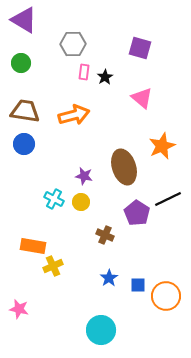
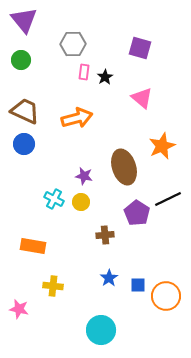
purple triangle: rotated 20 degrees clockwise
green circle: moved 3 px up
brown trapezoid: rotated 16 degrees clockwise
orange arrow: moved 3 px right, 3 px down
brown cross: rotated 30 degrees counterclockwise
yellow cross: moved 20 px down; rotated 30 degrees clockwise
